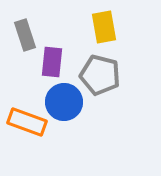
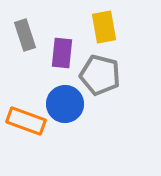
purple rectangle: moved 10 px right, 9 px up
blue circle: moved 1 px right, 2 px down
orange rectangle: moved 1 px left, 1 px up
